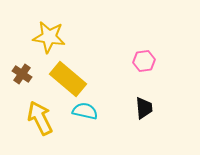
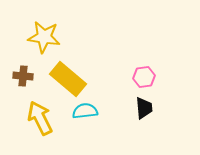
yellow star: moved 5 px left
pink hexagon: moved 16 px down
brown cross: moved 1 px right, 2 px down; rotated 30 degrees counterclockwise
cyan semicircle: rotated 20 degrees counterclockwise
